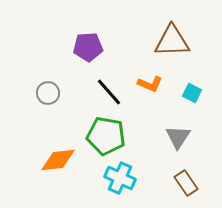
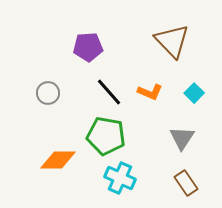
brown triangle: rotated 48 degrees clockwise
orange L-shape: moved 8 px down
cyan square: moved 2 px right; rotated 18 degrees clockwise
gray triangle: moved 4 px right, 1 px down
orange diamond: rotated 6 degrees clockwise
